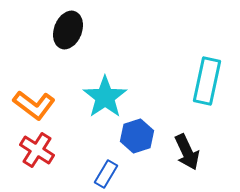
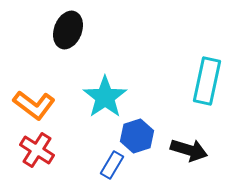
black arrow: moved 2 px right, 2 px up; rotated 48 degrees counterclockwise
blue rectangle: moved 6 px right, 9 px up
